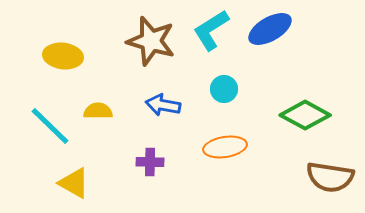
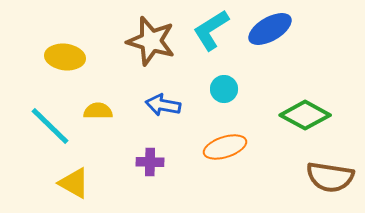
yellow ellipse: moved 2 px right, 1 px down
orange ellipse: rotated 9 degrees counterclockwise
